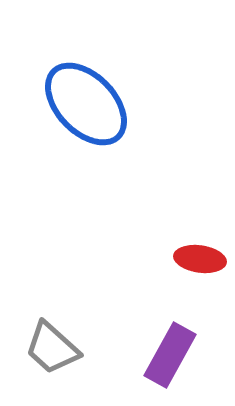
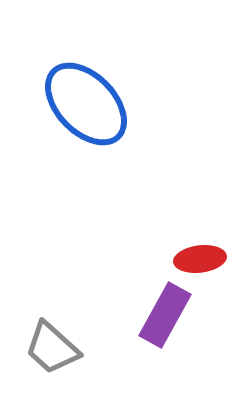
red ellipse: rotated 15 degrees counterclockwise
purple rectangle: moved 5 px left, 40 px up
